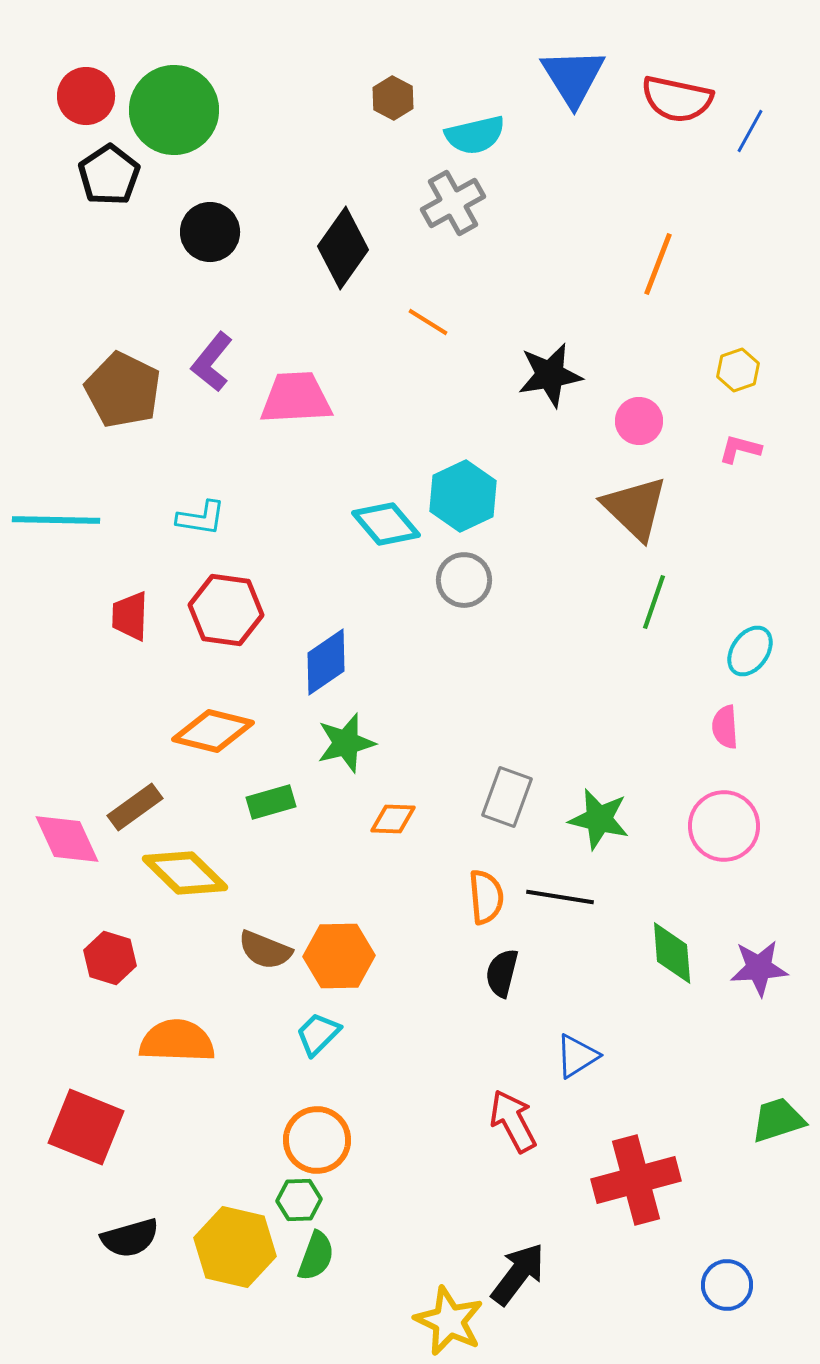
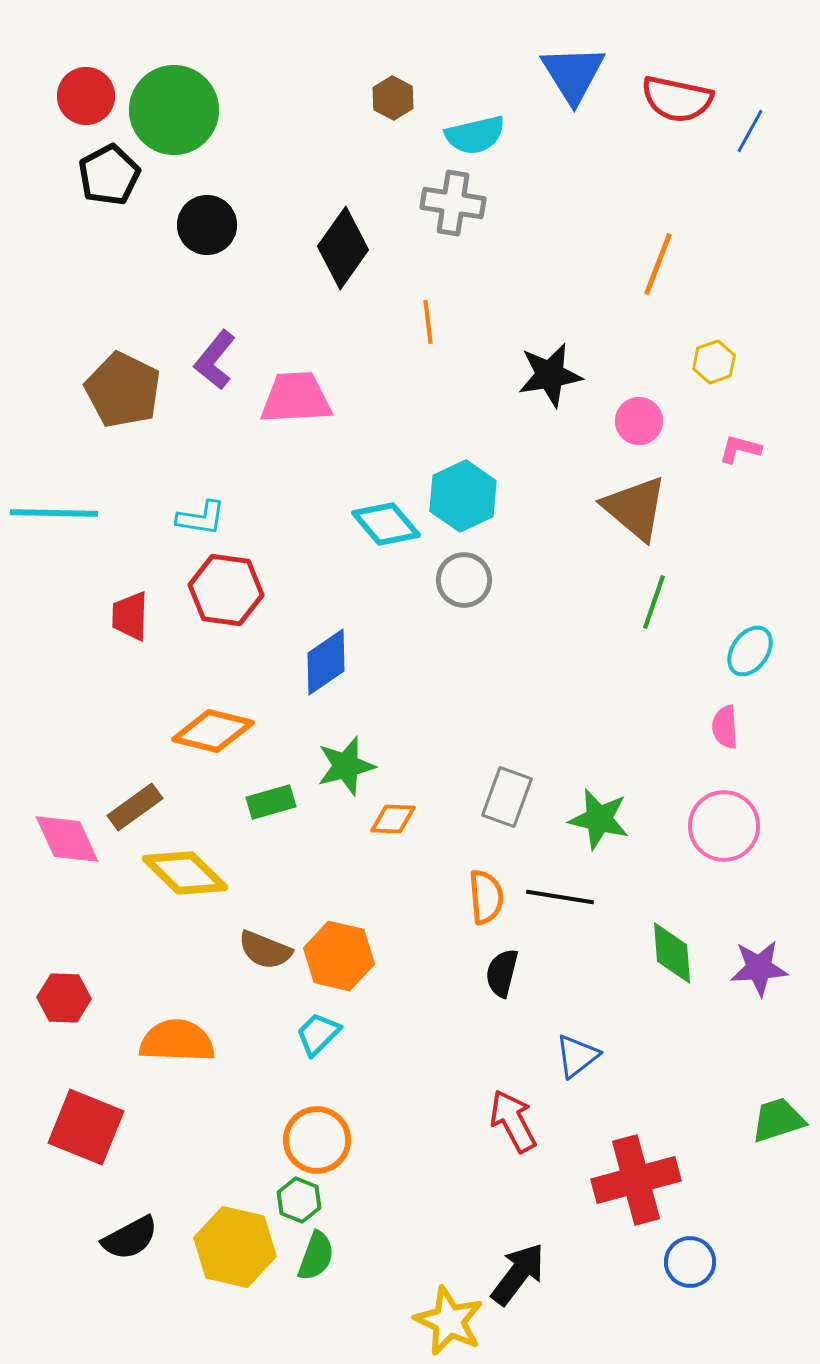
blue triangle at (573, 77): moved 3 px up
black pentagon at (109, 175): rotated 6 degrees clockwise
gray cross at (453, 203): rotated 38 degrees clockwise
black circle at (210, 232): moved 3 px left, 7 px up
orange line at (428, 322): rotated 51 degrees clockwise
purple L-shape at (212, 362): moved 3 px right, 2 px up
yellow hexagon at (738, 370): moved 24 px left, 8 px up
brown triangle at (635, 508): rotated 4 degrees counterclockwise
cyan line at (56, 520): moved 2 px left, 7 px up
red hexagon at (226, 610): moved 20 px up
green star at (346, 743): moved 23 px down
orange hexagon at (339, 956): rotated 14 degrees clockwise
red hexagon at (110, 958): moved 46 px left, 40 px down; rotated 15 degrees counterclockwise
blue triangle at (577, 1056): rotated 6 degrees counterclockwise
green hexagon at (299, 1200): rotated 24 degrees clockwise
black semicircle at (130, 1238): rotated 12 degrees counterclockwise
blue circle at (727, 1285): moved 37 px left, 23 px up
